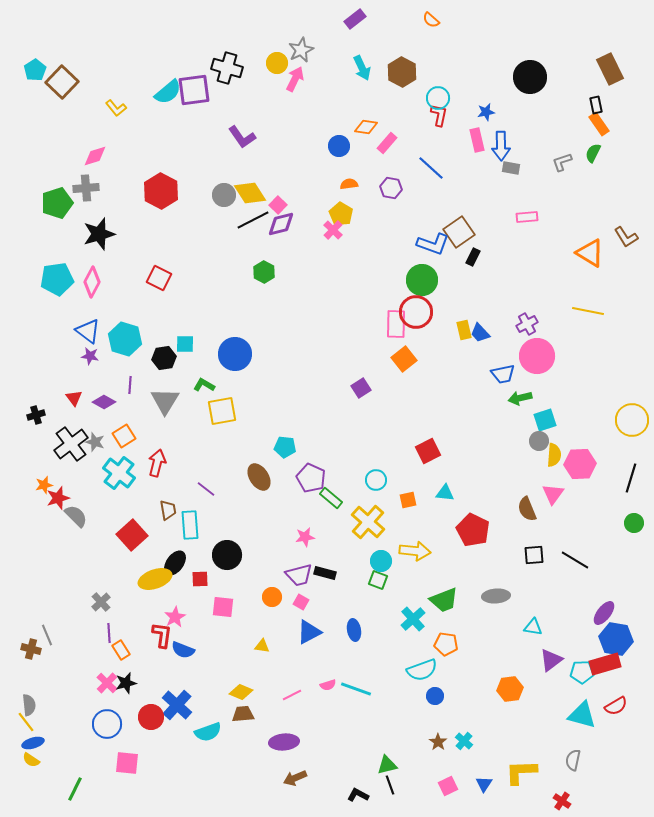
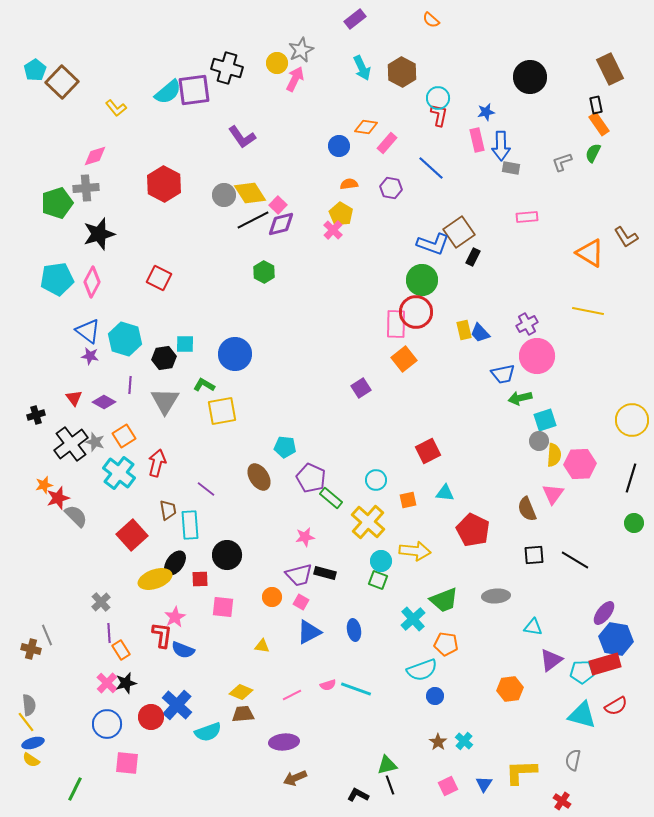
red hexagon at (161, 191): moved 3 px right, 7 px up
